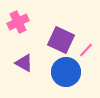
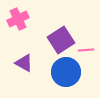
pink cross: moved 3 px up
purple square: rotated 32 degrees clockwise
pink line: rotated 42 degrees clockwise
